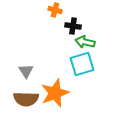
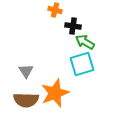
green arrow: rotated 18 degrees clockwise
brown semicircle: moved 1 px down
